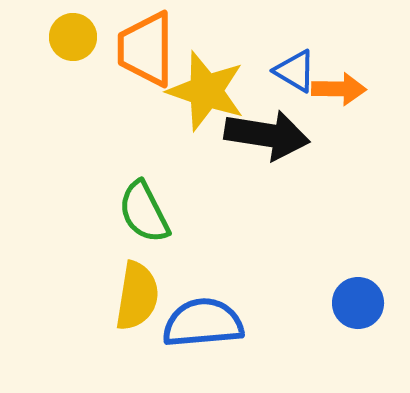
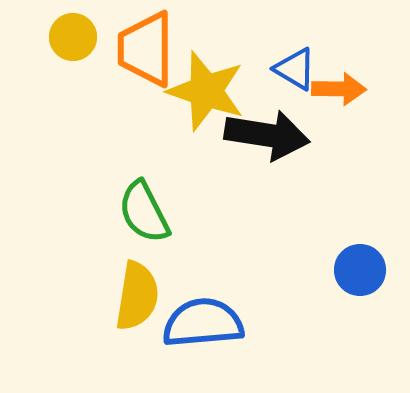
blue triangle: moved 2 px up
blue circle: moved 2 px right, 33 px up
